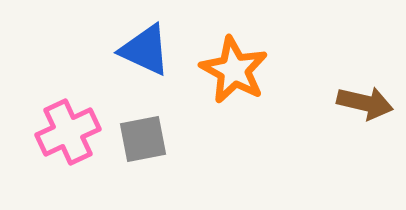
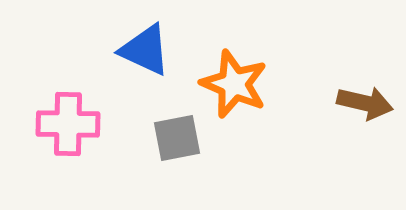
orange star: moved 14 px down; rotated 6 degrees counterclockwise
pink cross: moved 8 px up; rotated 26 degrees clockwise
gray square: moved 34 px right, 1 px up
